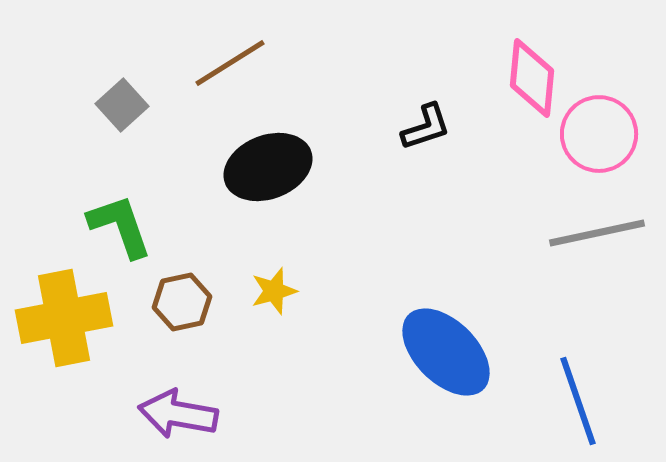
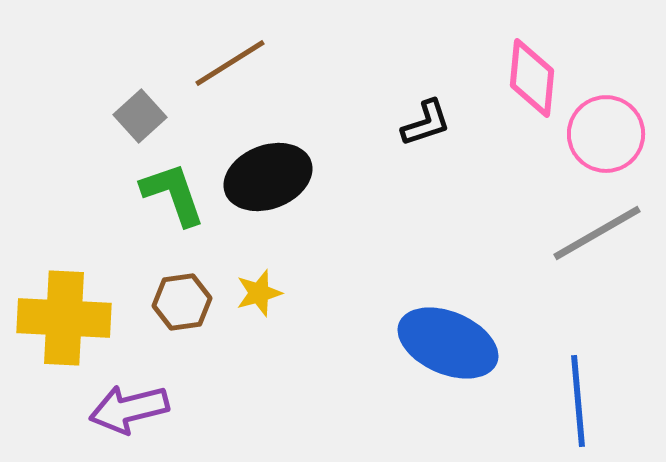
gray square: moved 18 px right, 11 px down
black L-shape: moved 4 px up
pink circle: moved 7 px right
black ellipse: moved 10 px down
green L-shape: moved 53 px right, 32 px up
gray line: rotated 18 degrees counterclockwise
yellow star: moved 15 px left, 2 px down
brown hexagon: rotated 4 degrees clockwise
yellow cross: rotated 14 degrees clockwise
blue ellipse: moved 2 px right, 9 px up; rotated 22 degrees counterclockwise
blue line: rotated 14 degrees clockwise
purple arrow: moved 49 px left, 5 px up; rotated 24 degrees counterclockwise
